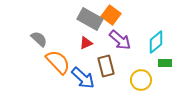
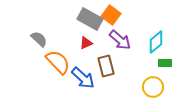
yellow circle: moved 12 px right, 7 px down
